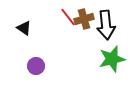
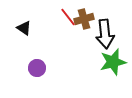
black arrow: moved 1 px left, 9 px down
green star: moved 1 px right, 3 px down
purple circle: moved 1 px right, 2 px down
